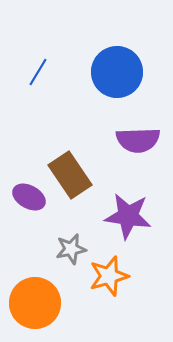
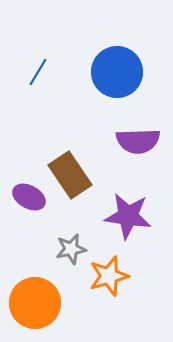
purple semicircle: moved 1 px down
